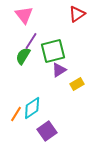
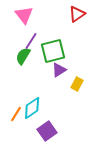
yellow rectangle: rotated 32 degrees counterclockwise
